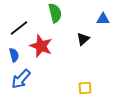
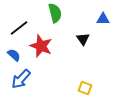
black triangle: rotated 24 degrees counterclockwise
blue semicircle: rotated 32 degrees counterclockwise
yellow square: rotated 24 degrees clockwise
